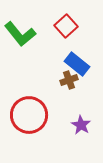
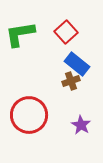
red square: moved 6 px down
green L-shape: rotated 120 degrees clockwise
brown cross: moved 2 px right, 1 px down
